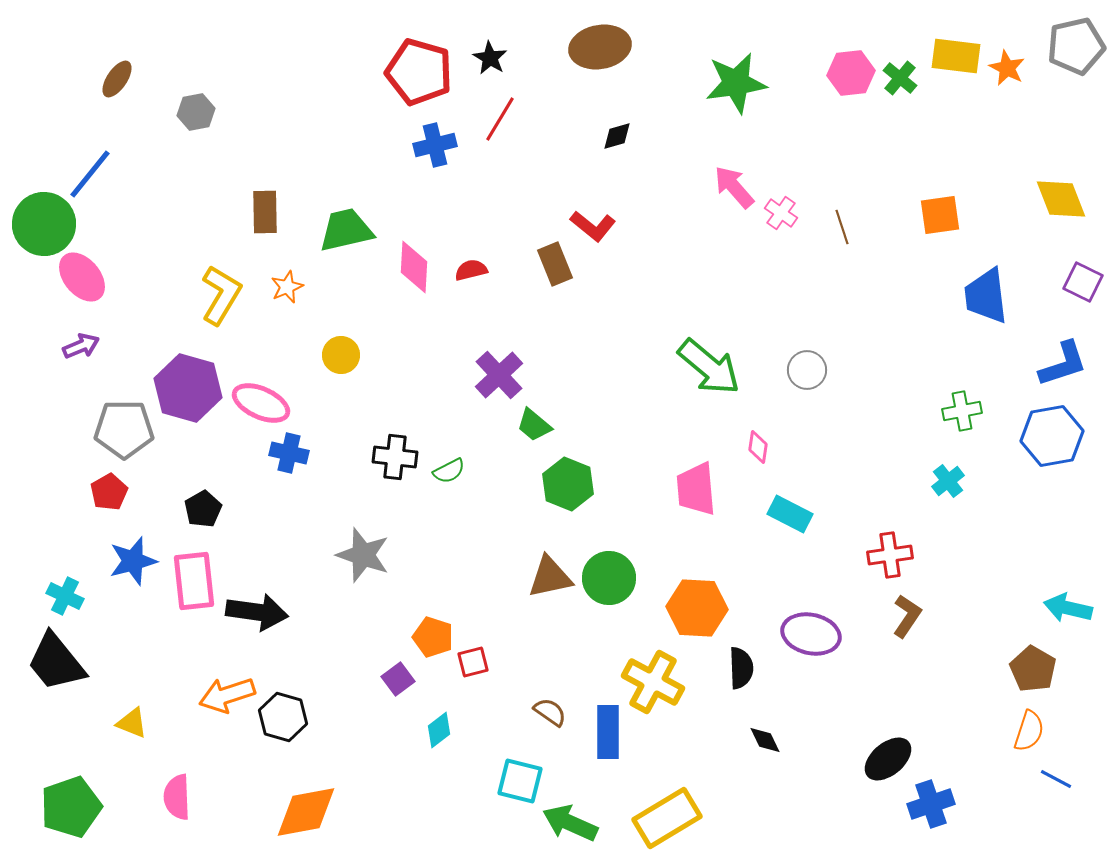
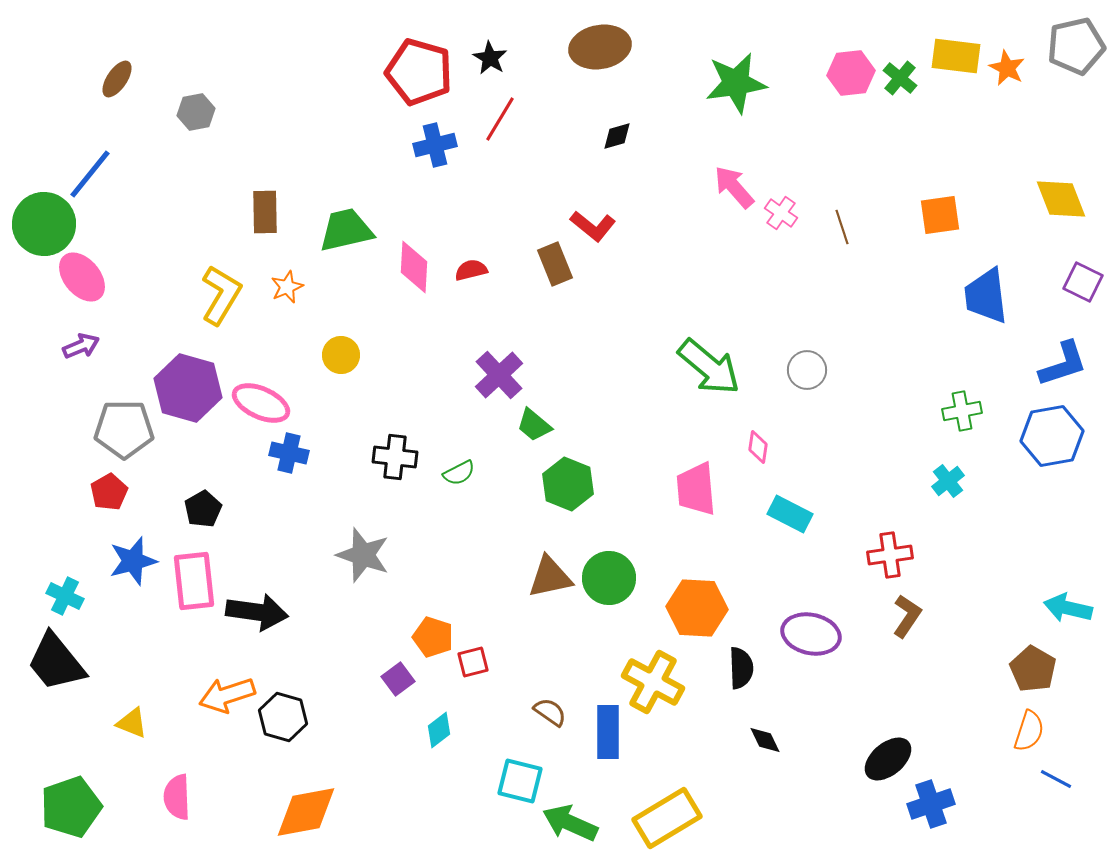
green semicircle at (449, 471): moved 10 px right, 2 px down
